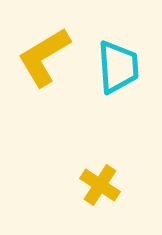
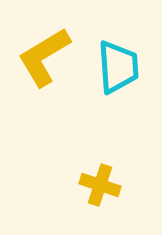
yellow cross: rotated 15 degrees counterclockwise
